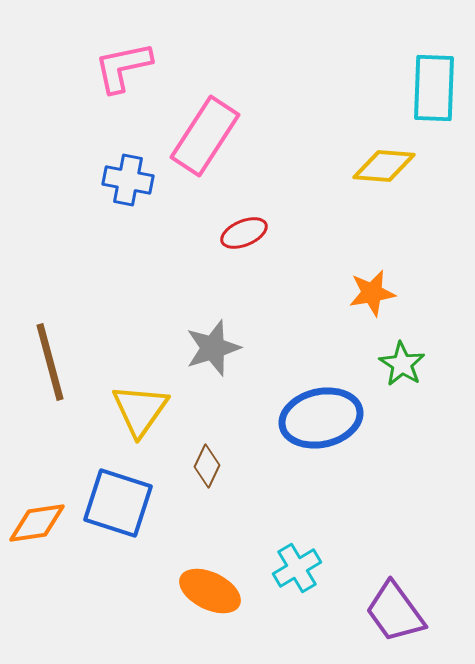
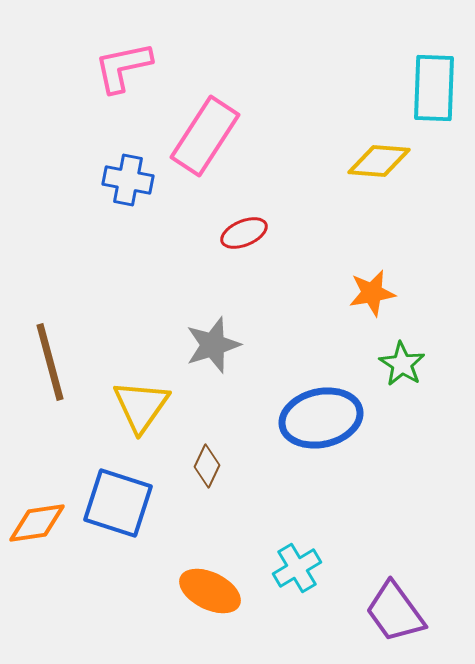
yellow diamond: moved 5 px left, 5 px up
gray star: moved 3 px up
yellow triangle: moved 1 px right, 4 px up
